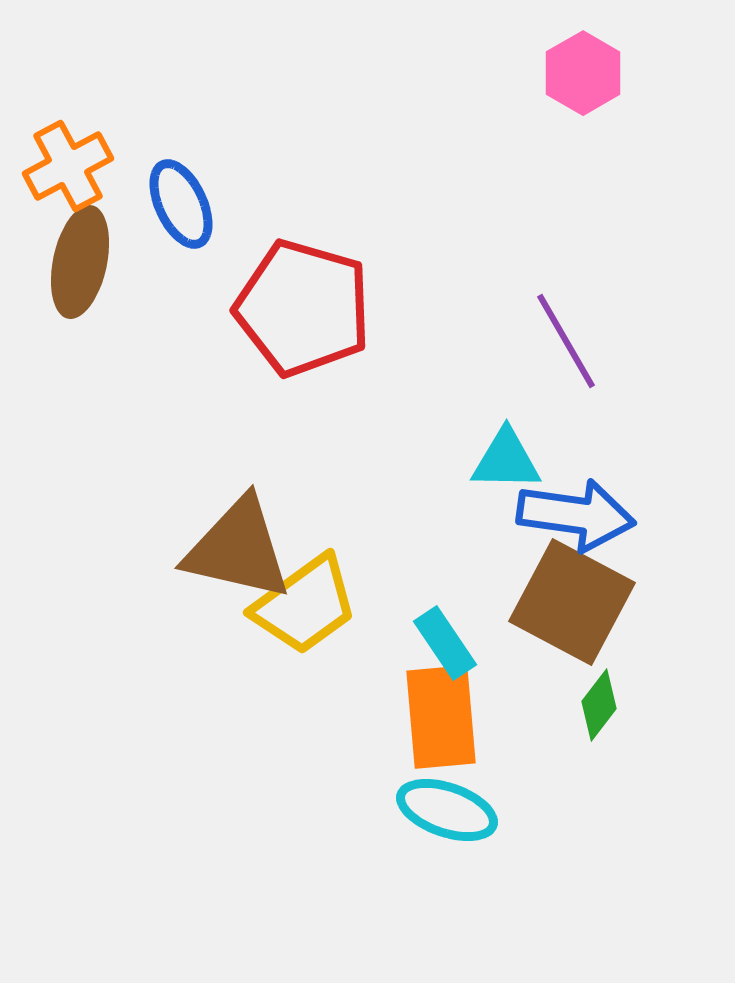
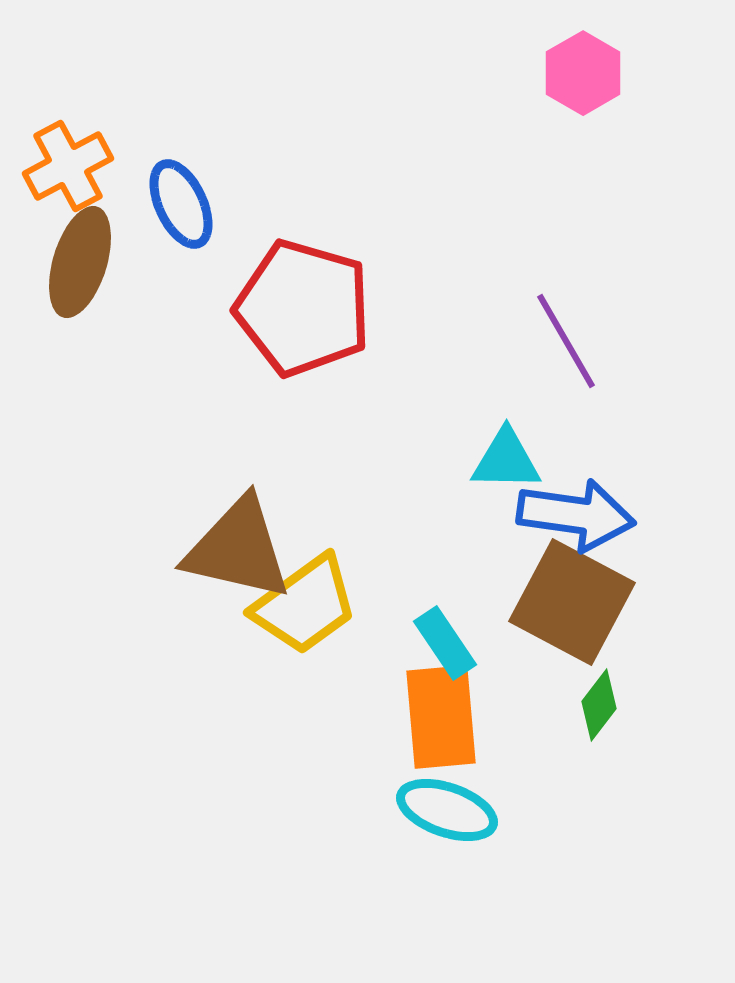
brown ellipse: rotated 5 degrees clockwise
